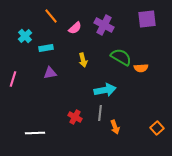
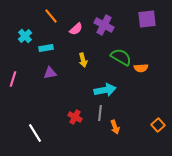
pink semicircle: moved 1 px right, 1 px down
orange square: moved 1 px right, 3 px up
white line: rotated 60 degrees clockwise
